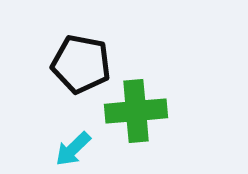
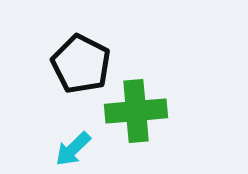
black pentagon: rotated 16 degrees clockwise
